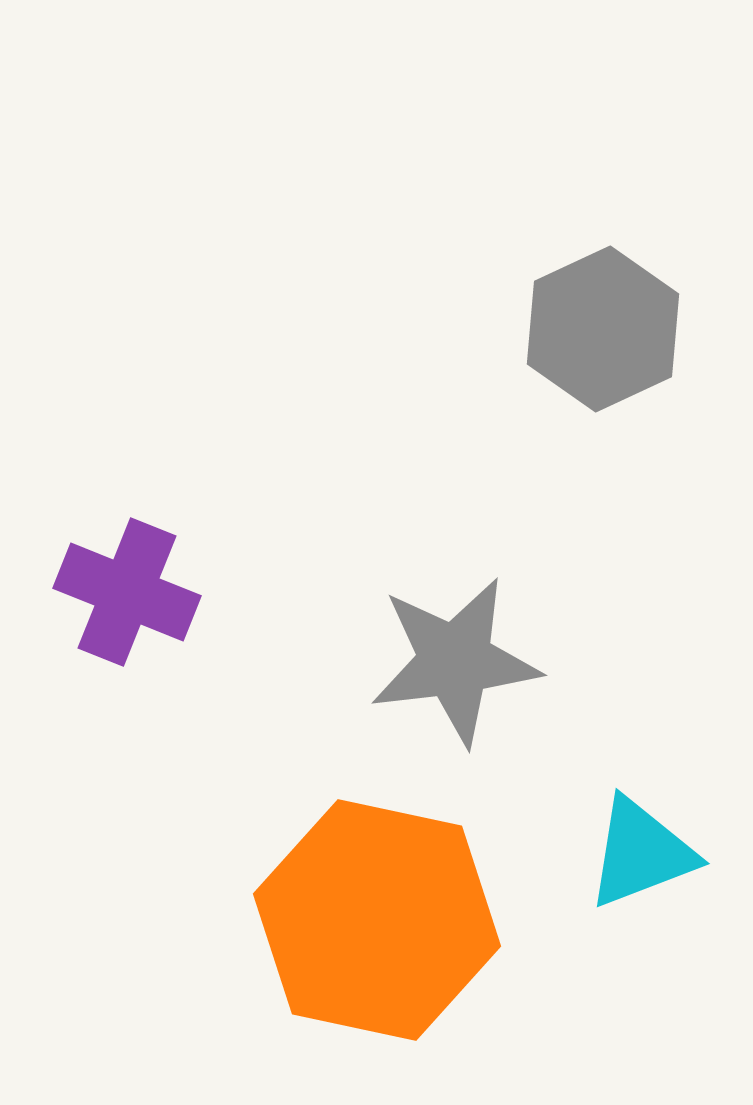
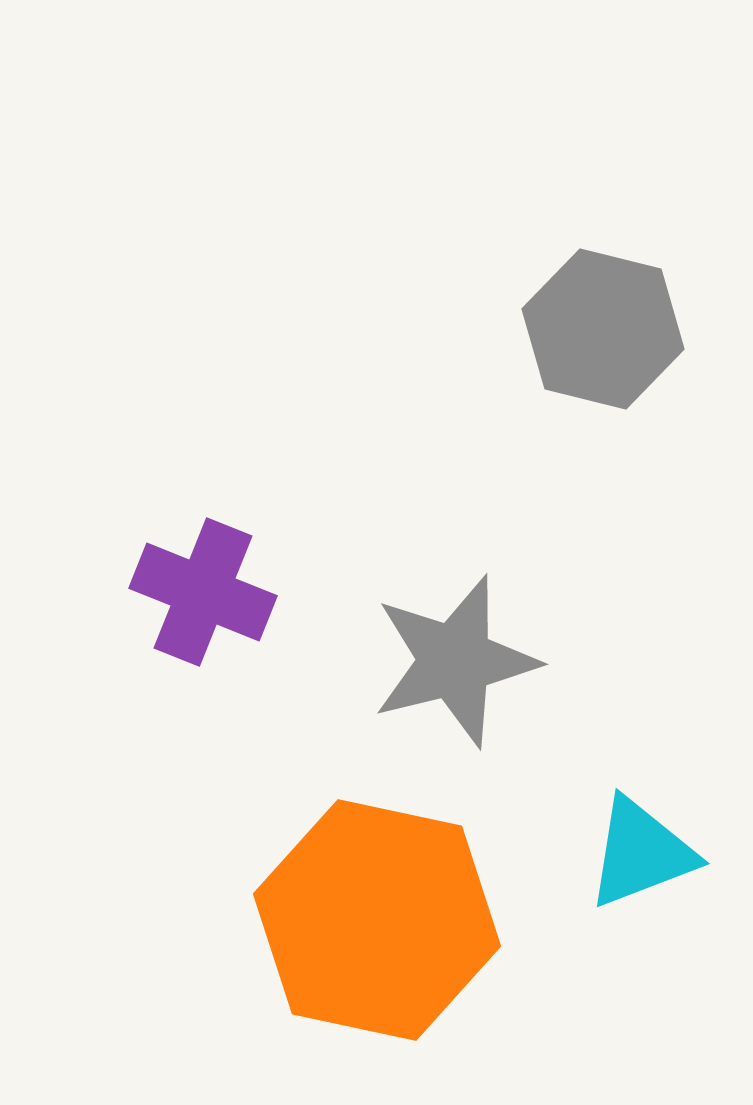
gray hexagon: rotated 21 degrees counterclockwise
purple cross: moved 76 px right
gray star: rotated 7 degrees counterclockwise
